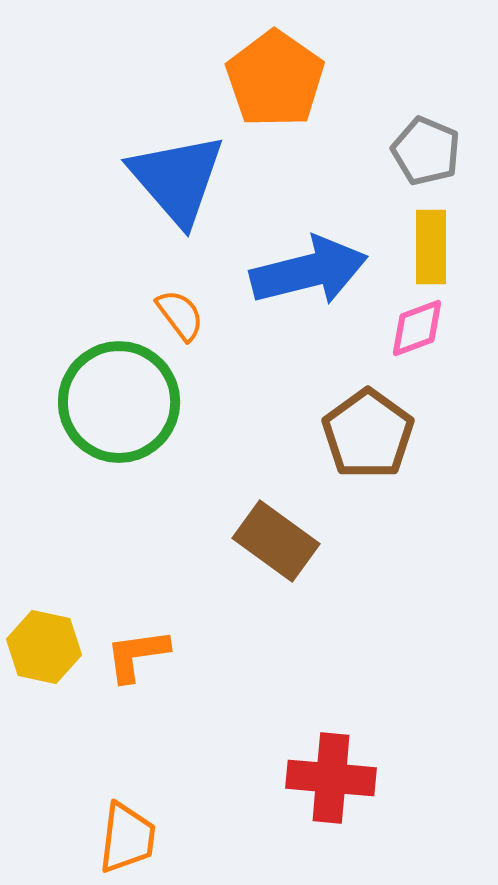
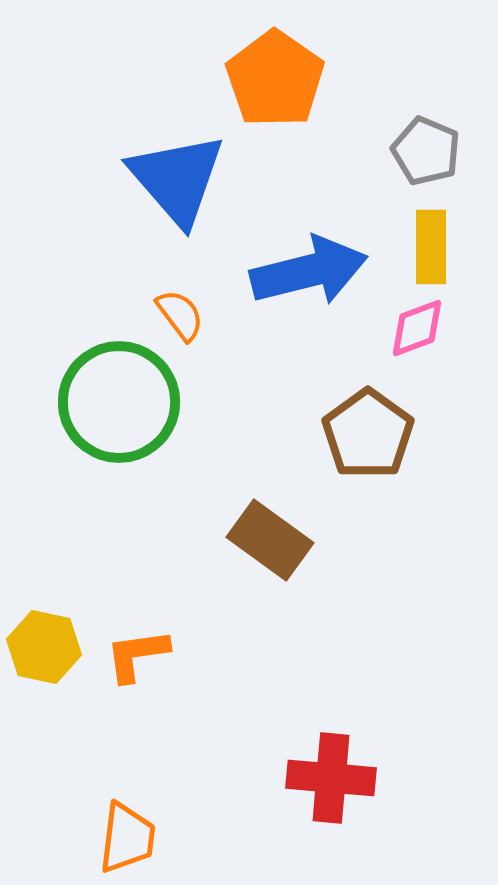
brown rectangle: moved 6 px left, 1 px up
